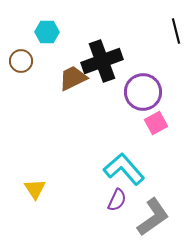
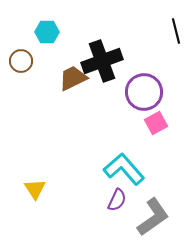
purple circle: moved 1 px right
